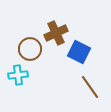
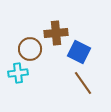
brown cross: rotated 20 degrees clockwise
cyan cross: moved 2 px up
brown line: moved 7 px left, 4 px up
